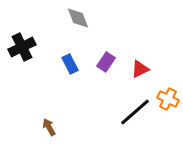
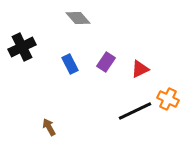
gray diamond: rotated 20 degrees counterclockwise
black line: moved 1 px up; rotated 16 degrees clockwise
